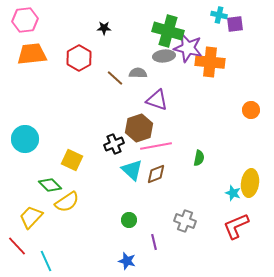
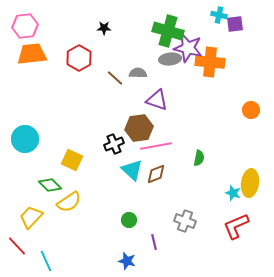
pink hexagon: moved 6 px down
gray ellipse: moved 6 px right, 3 px down
brown hexagon: rotated 12 degrees clockwise
yellow semicircle: moved 2 px right
